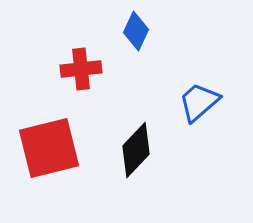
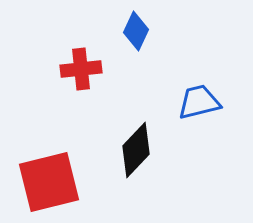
blue trapezoid: rotated 27 degrees clockwise
red square: moved 34 px down
